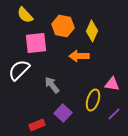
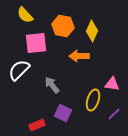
purple square: rotated 18 degrees counterclockwise
